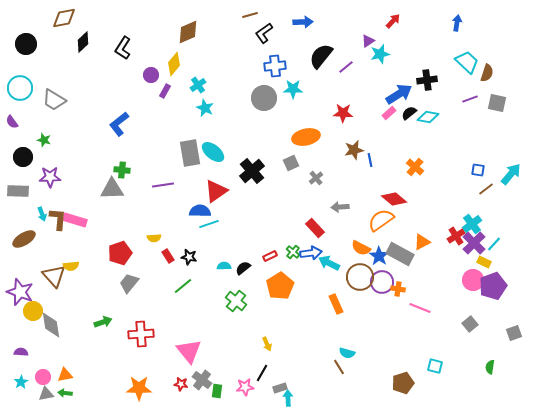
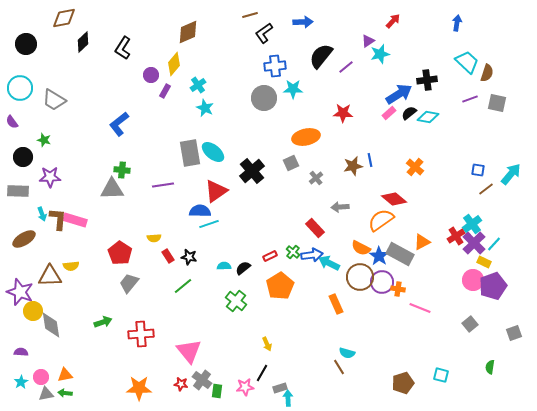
brown star at (354, 150): moved 1 px left, 16 px down
red pentagon at (120, 253): rotated 20 degrees counterclockwise
blue arrow at (311, 253): moved 1 px right, 2 px down
brown triangle at (54, 276): moved 4 px left; rotated 50 degrees counterclockwise
cyan square at (435, 366): moved 6 px right, 9 px down
pink circle at (43, 377): moved 2 px left
